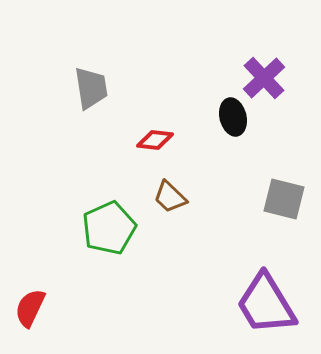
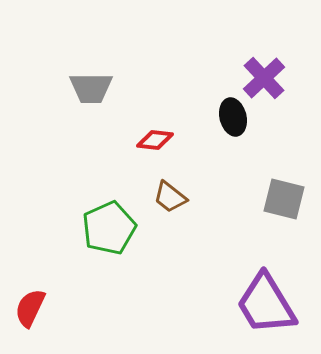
gray trapezoid: rotated 99 degrees clockwise
brown trapezoid: rotated 6 degrees counterclockwise
